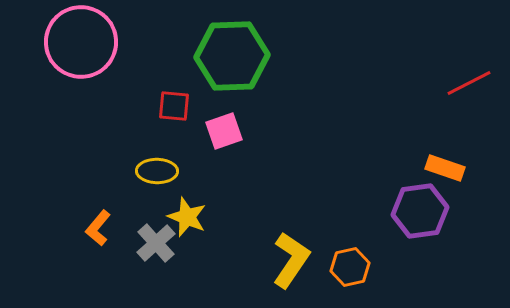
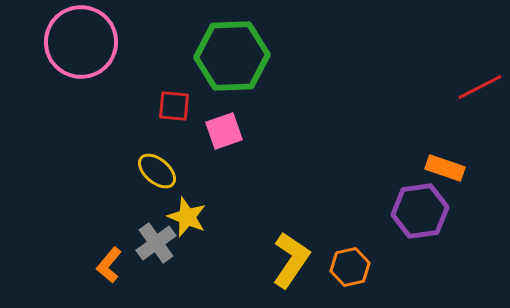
red line: moved 11 px right, 4 px down
yellow ellipse: rotated 39 degrees clockwise
orange L-shape: moved 11 px right, 37 px down
gray cross: rotated 6 degrees clockwise
